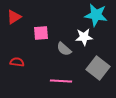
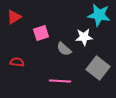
cyan star: moved 3 px right
pink square: rotated 14 degrees counterclockwise
pink line: moved 1 px left
